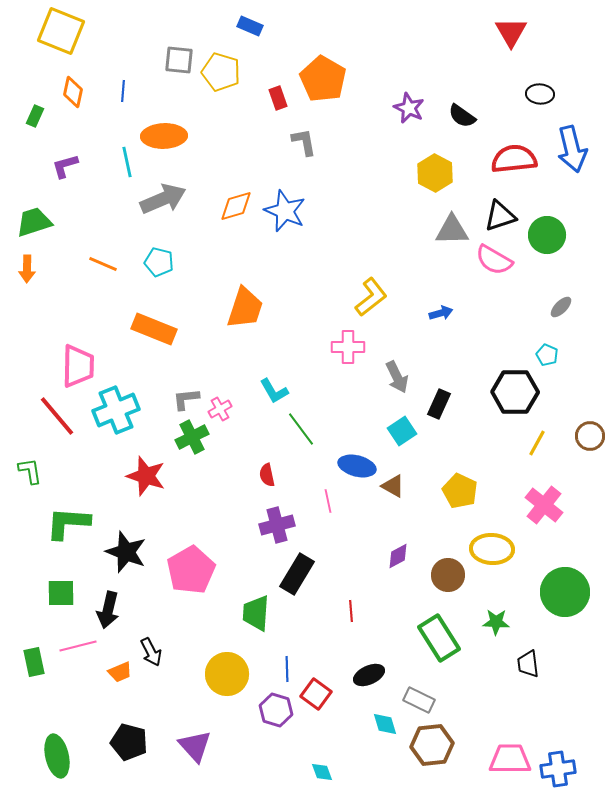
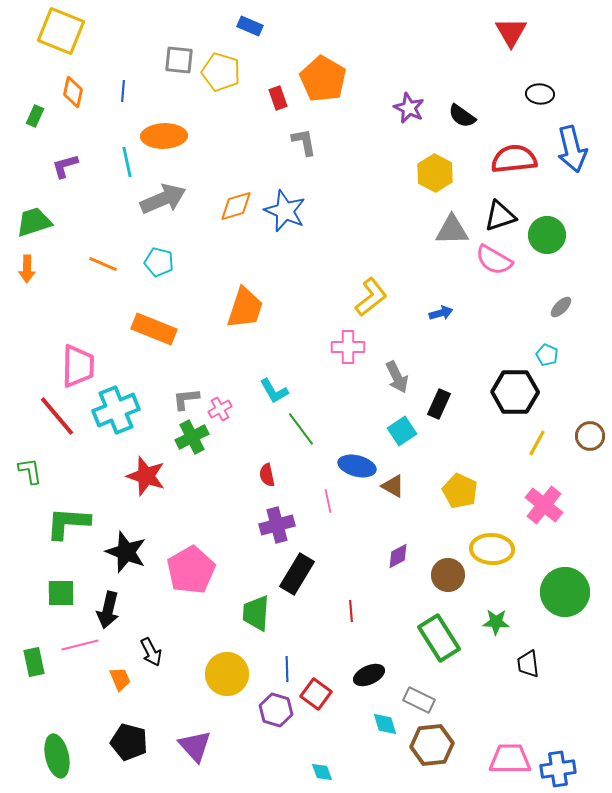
pink line at (78, 646): moved 2 px right, 1 px up
orange trapezoid at (120, 672): moved 7 px down; rotated 90 degrees counterclockwise
